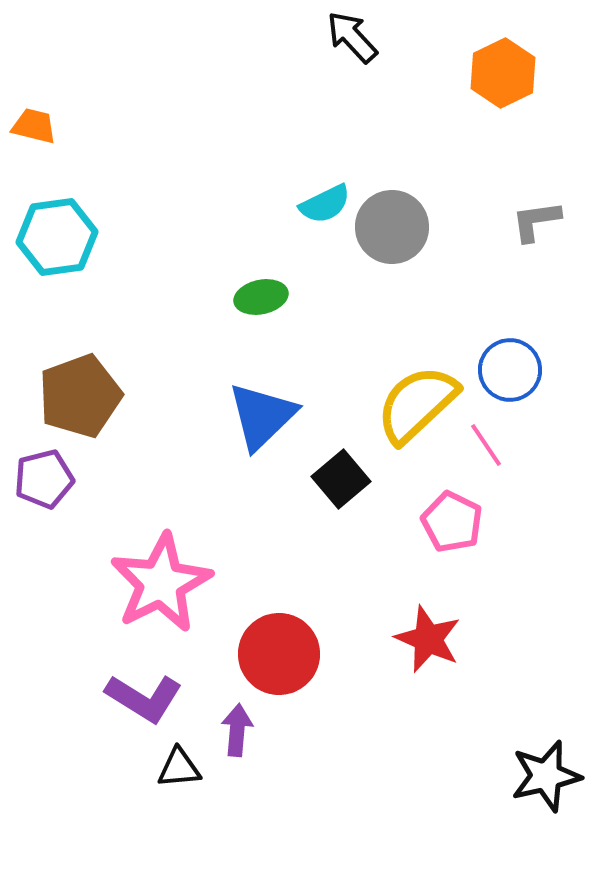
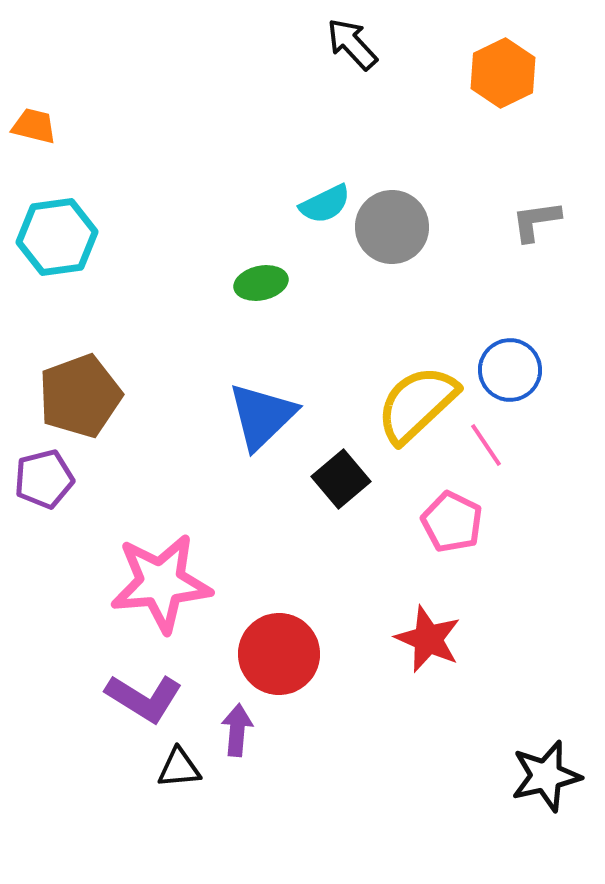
black arrow: moved 7 px down
green ellipse: moved 14 px up
pink star: rotated 22 degrees clockwise
